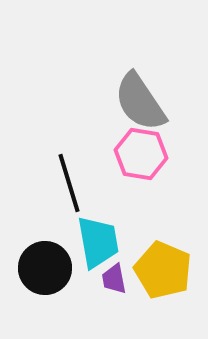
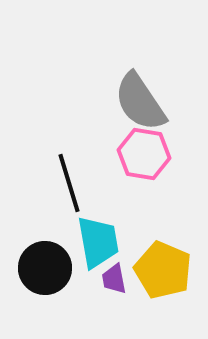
pink hexagon: moved 3 px right
